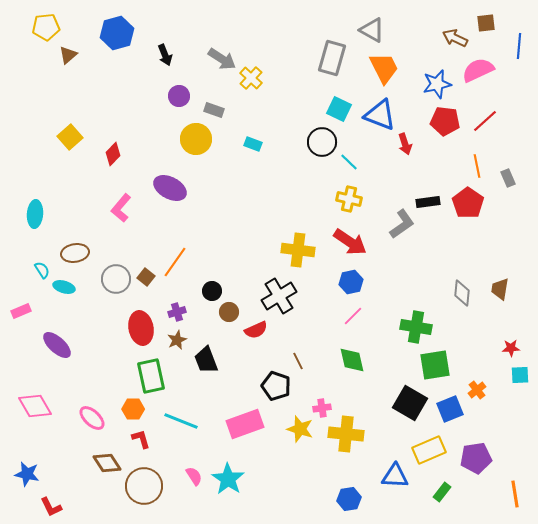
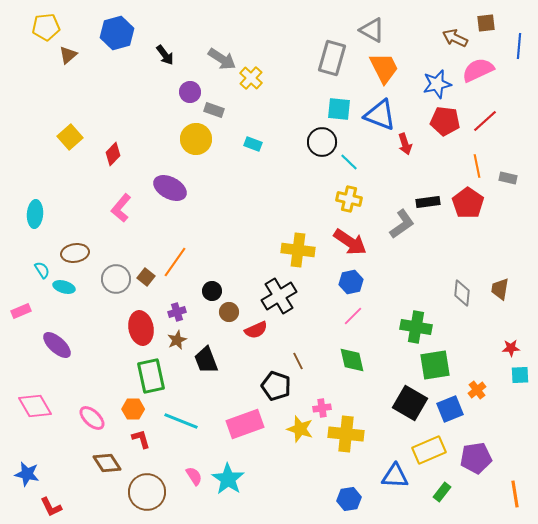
black arrow at (165, 55): rotated 15 degrees counterclockwise
purple circle at (179, 96): moved 11 px right, 4 px up
cyan square at (339, 109): rotated 20 degrees counterclockwise
gray rectangle at (508, 178): rotated 54 degrees counterclockwise
brown circle at (144, 486): moved 3 px right, 6 px down
